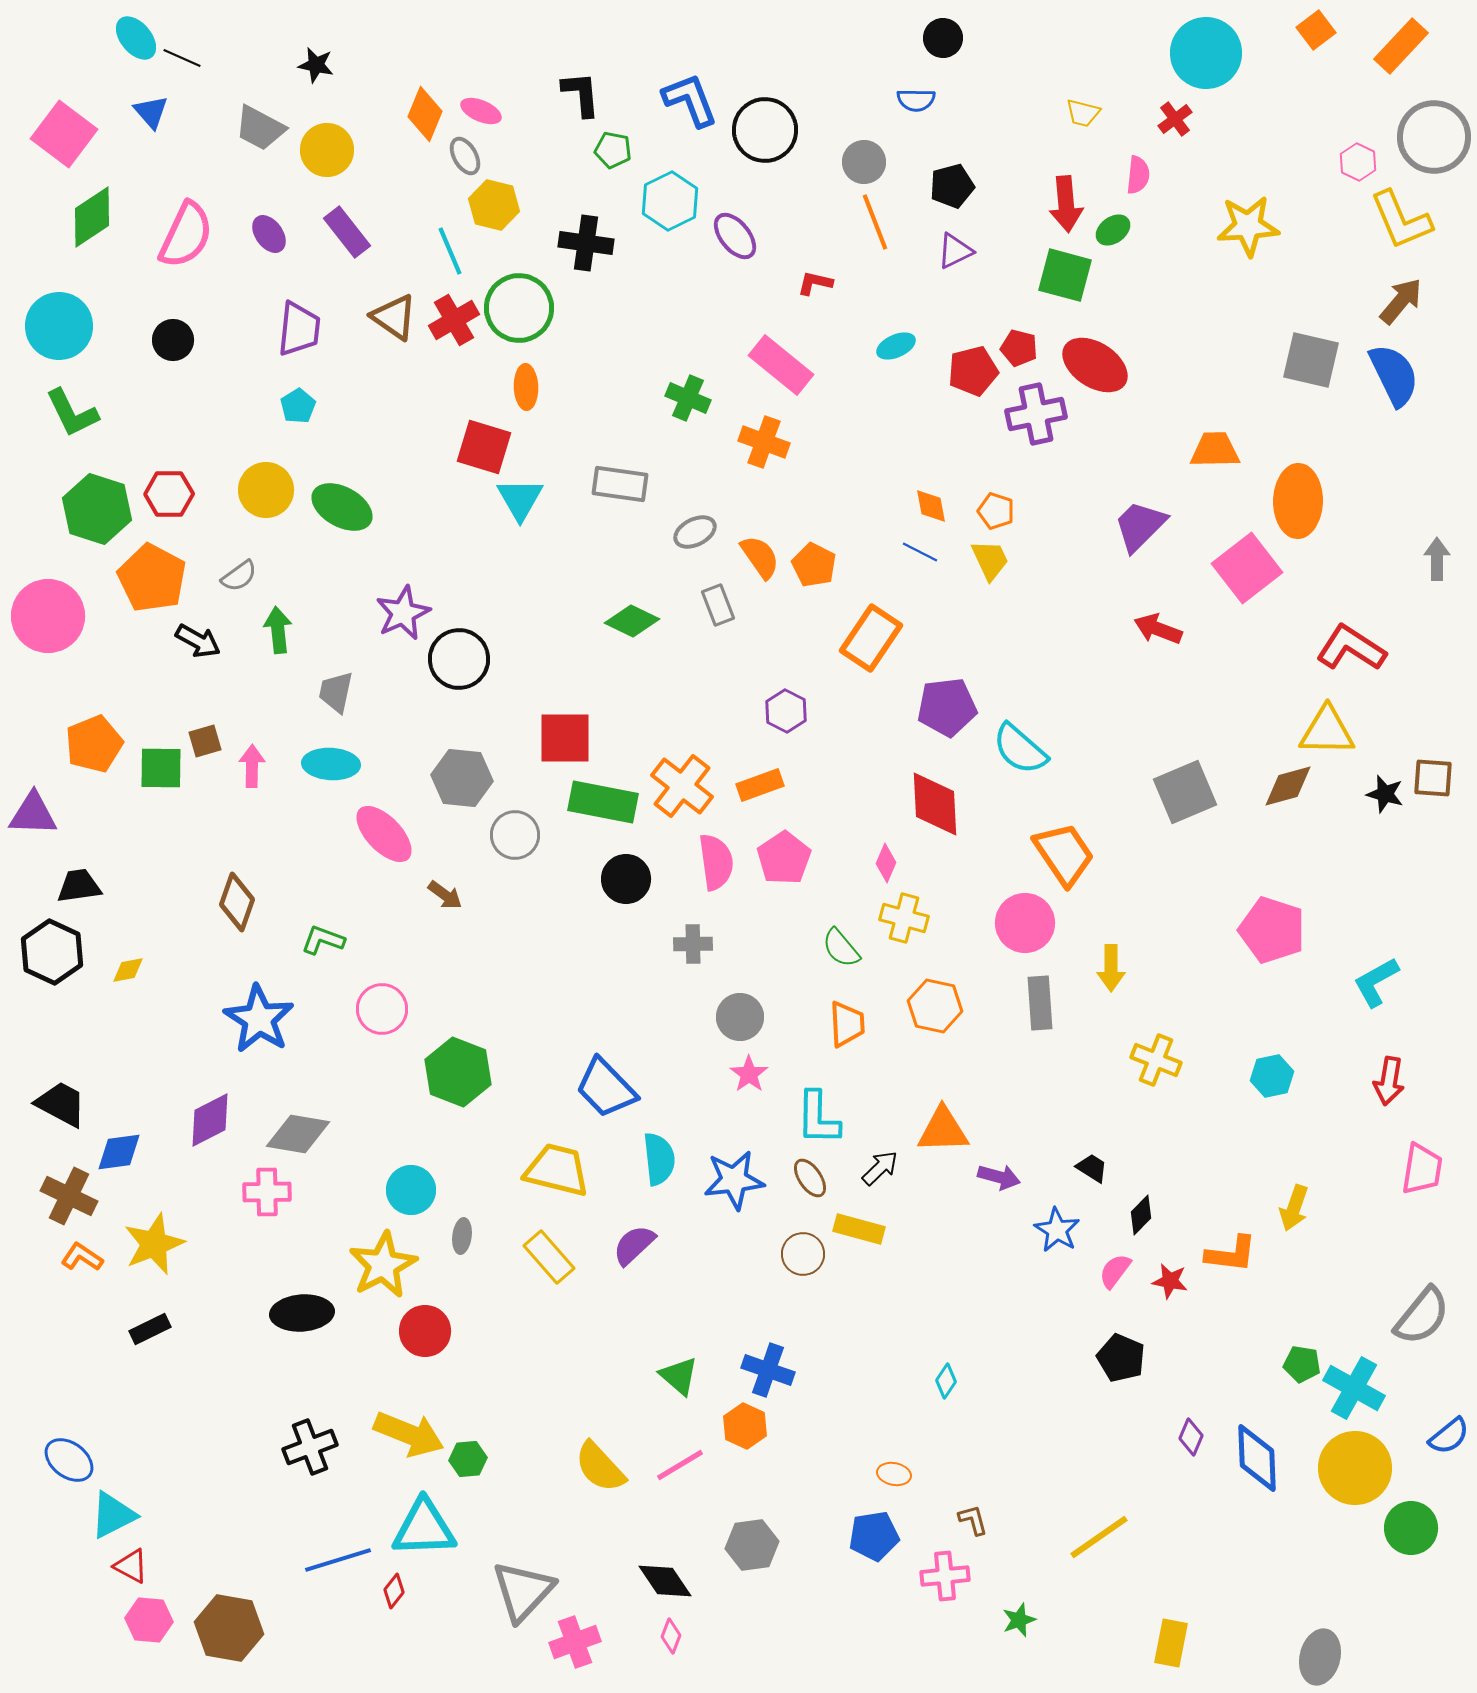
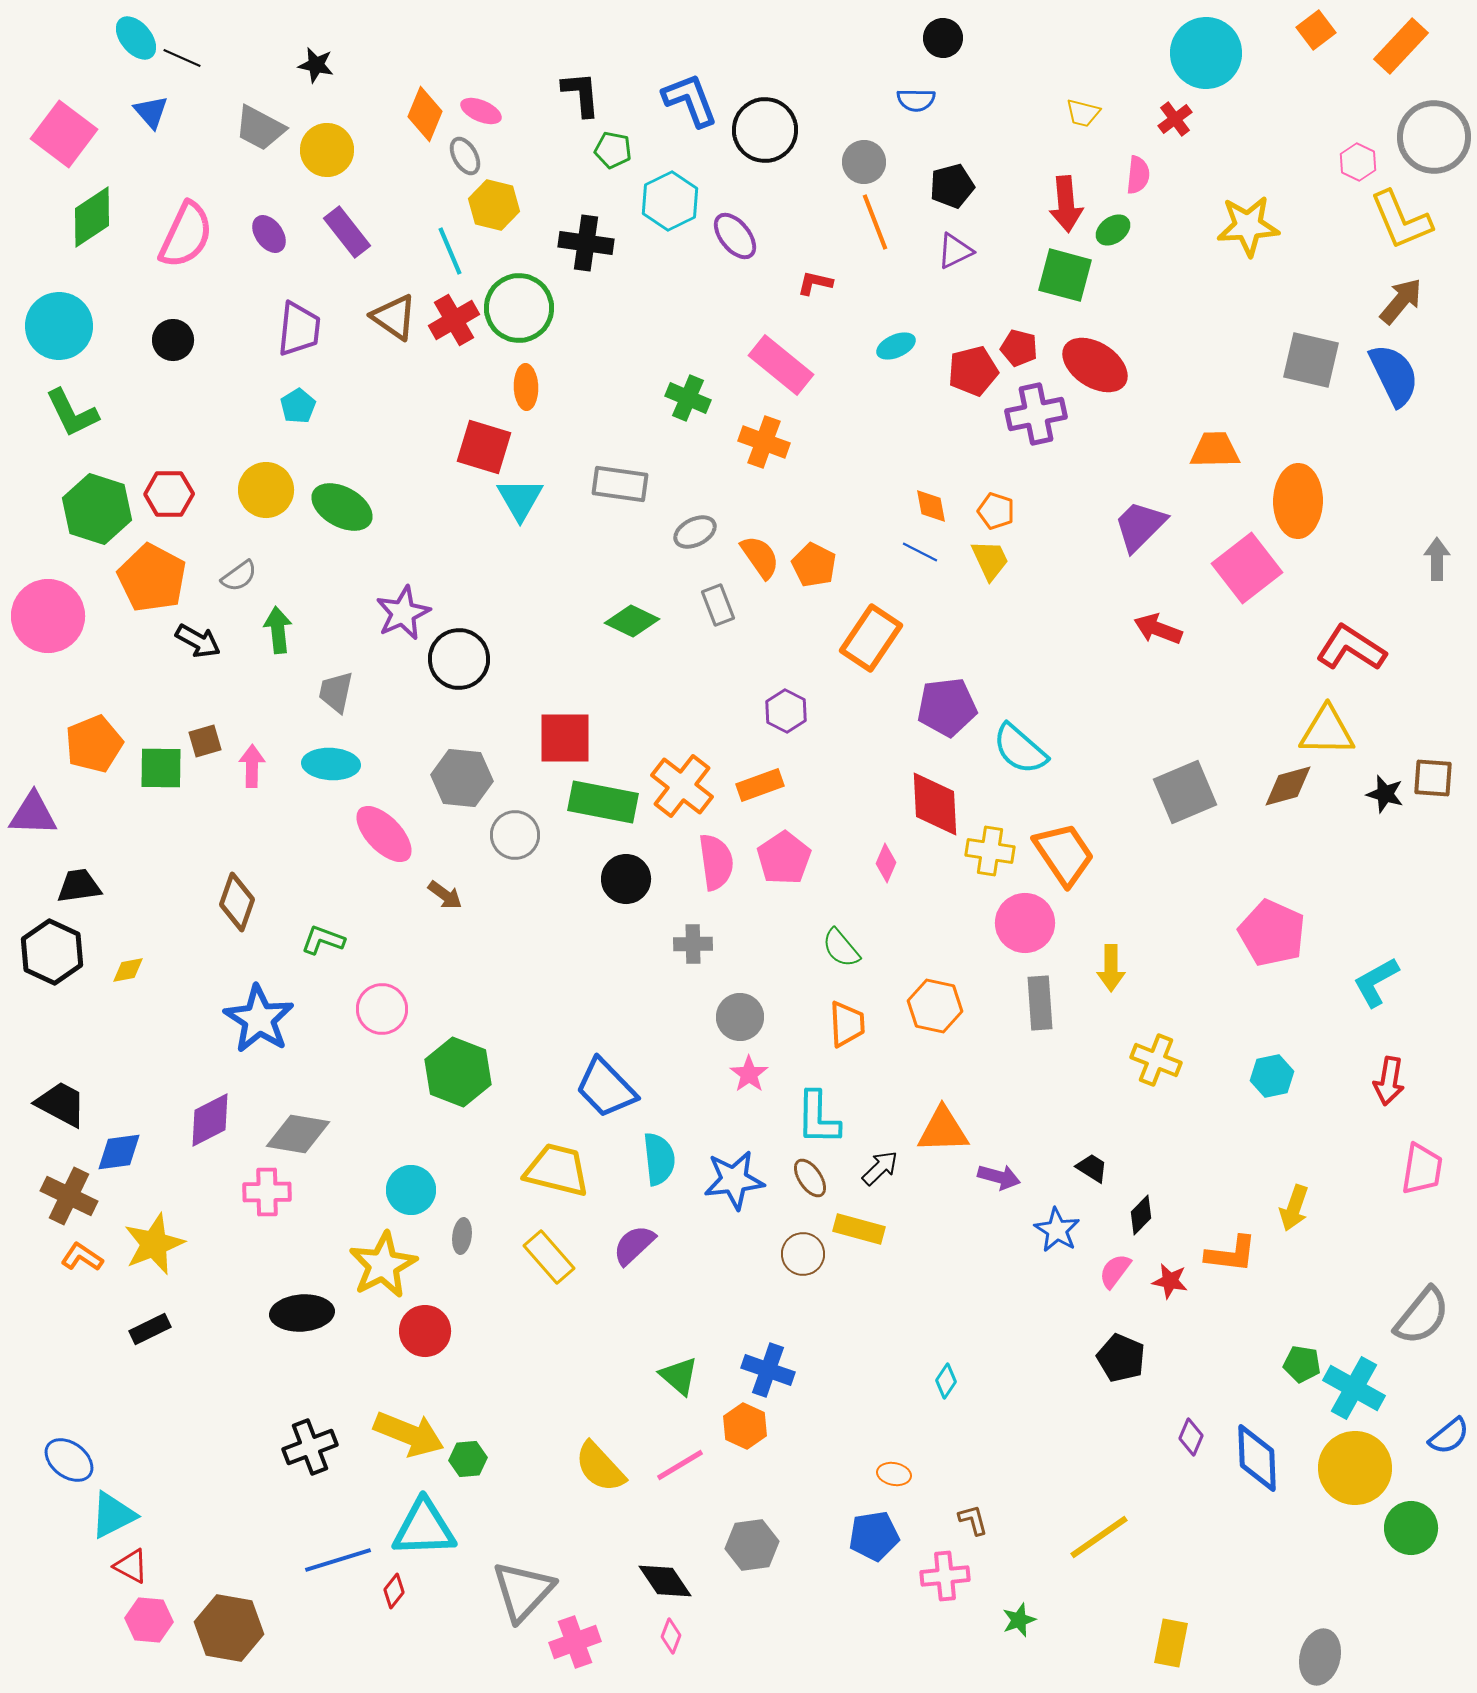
yellow cross at (904, 918): moved 86 px right, 67 px up; rotated 6 degrees counterclockwise
pink pentagon at (1272, 930): moved 3 px down; rotated 6 degrees clockwise
